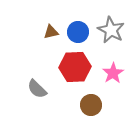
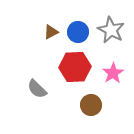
brown triangle: rotated 14 degrees counterclockwise
